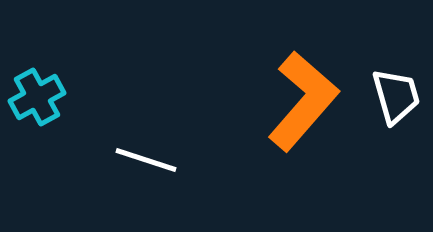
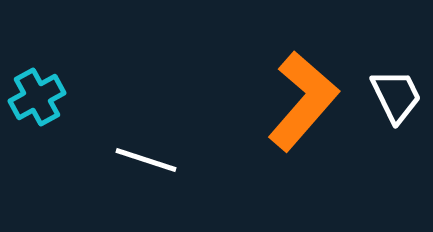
white trapezoid: rotated 10 degrees counterclockwise
